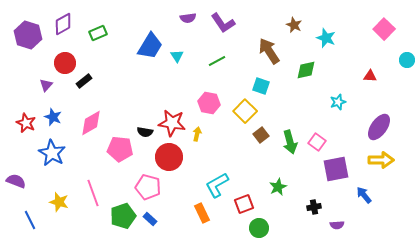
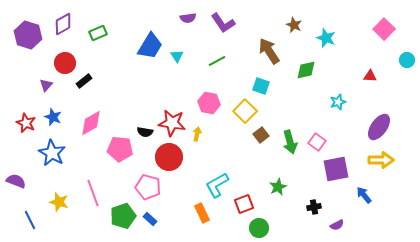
purple semicircle at (337, 225): rotated 24 degrees counterclockwise
